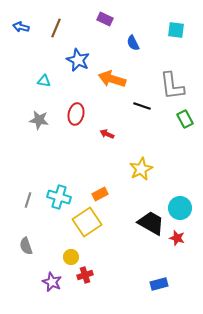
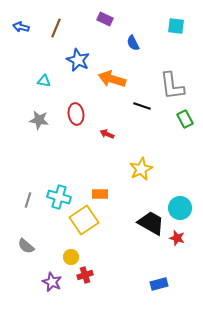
cyan square: moved 4 px up
red ellipse: rotated 20 degrees counterclockwise
orange rectangle: rotated 28 degrees clockwise
yellow square: moved 3 px left, 2 px up
gray semicircle: rotated 30 degrees counterclockwise
